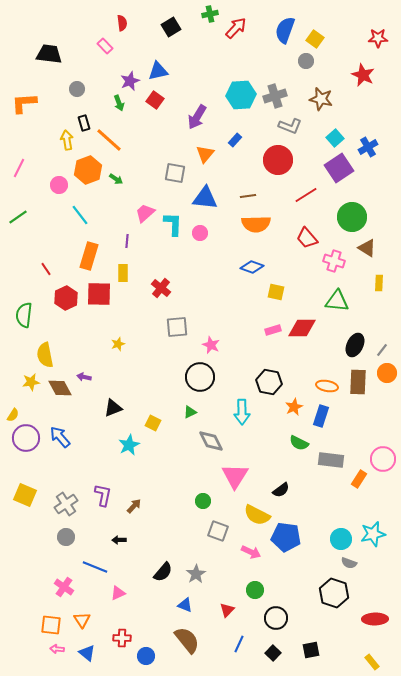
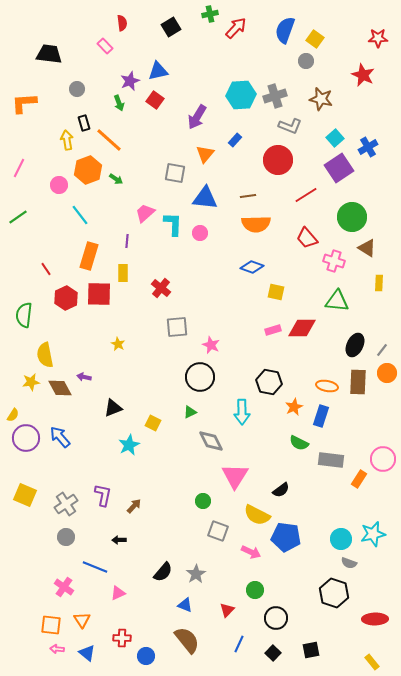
yellow star at (118, 344): rotated 24 degrees counterclockwise
